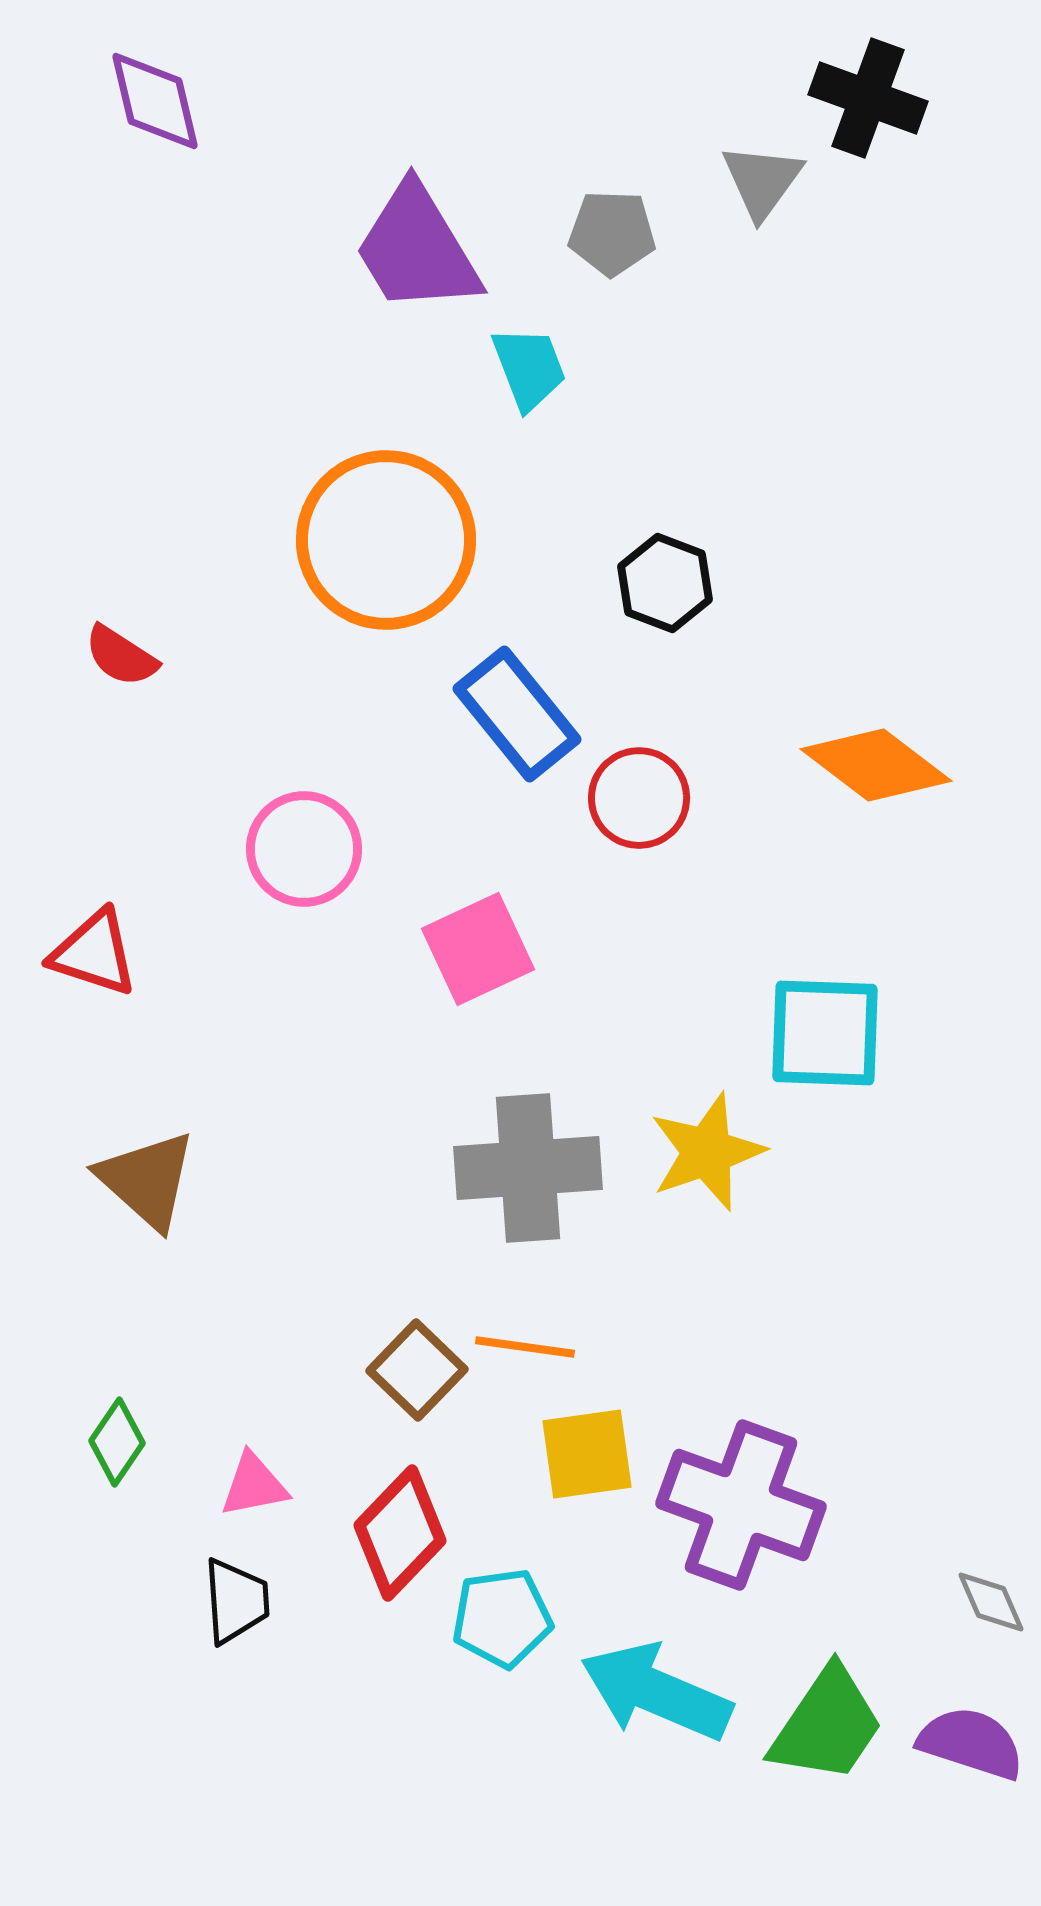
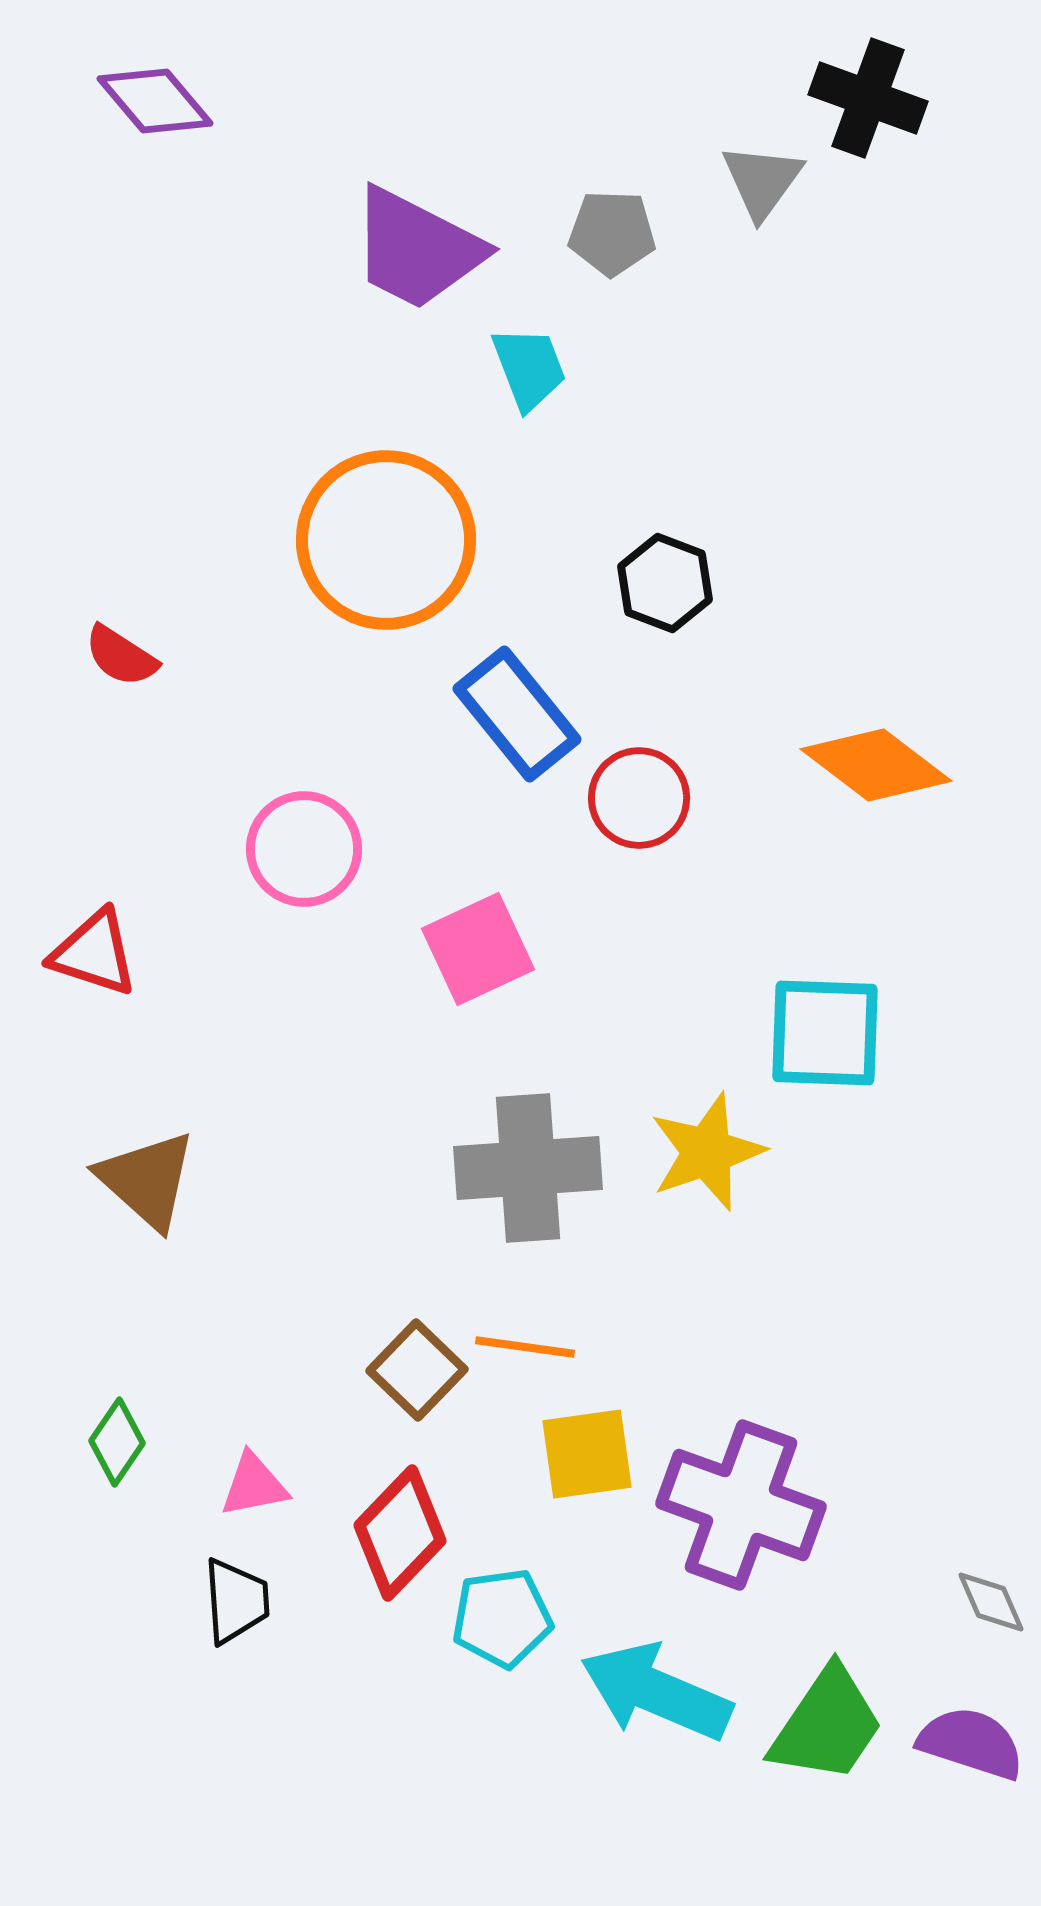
purple diamond: rotated 27 degrees counterclockwise
purple trapezoid: rotated 32 degrees counterclockwise
